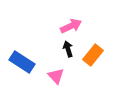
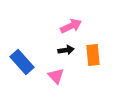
black arrow: moved 2 px left, 1 px down; rotated 98 degrees clockwise
orange rectangle: rotated 45 degrees counterclockwise
blue rectangle: rotated 15 degrees clockwise
